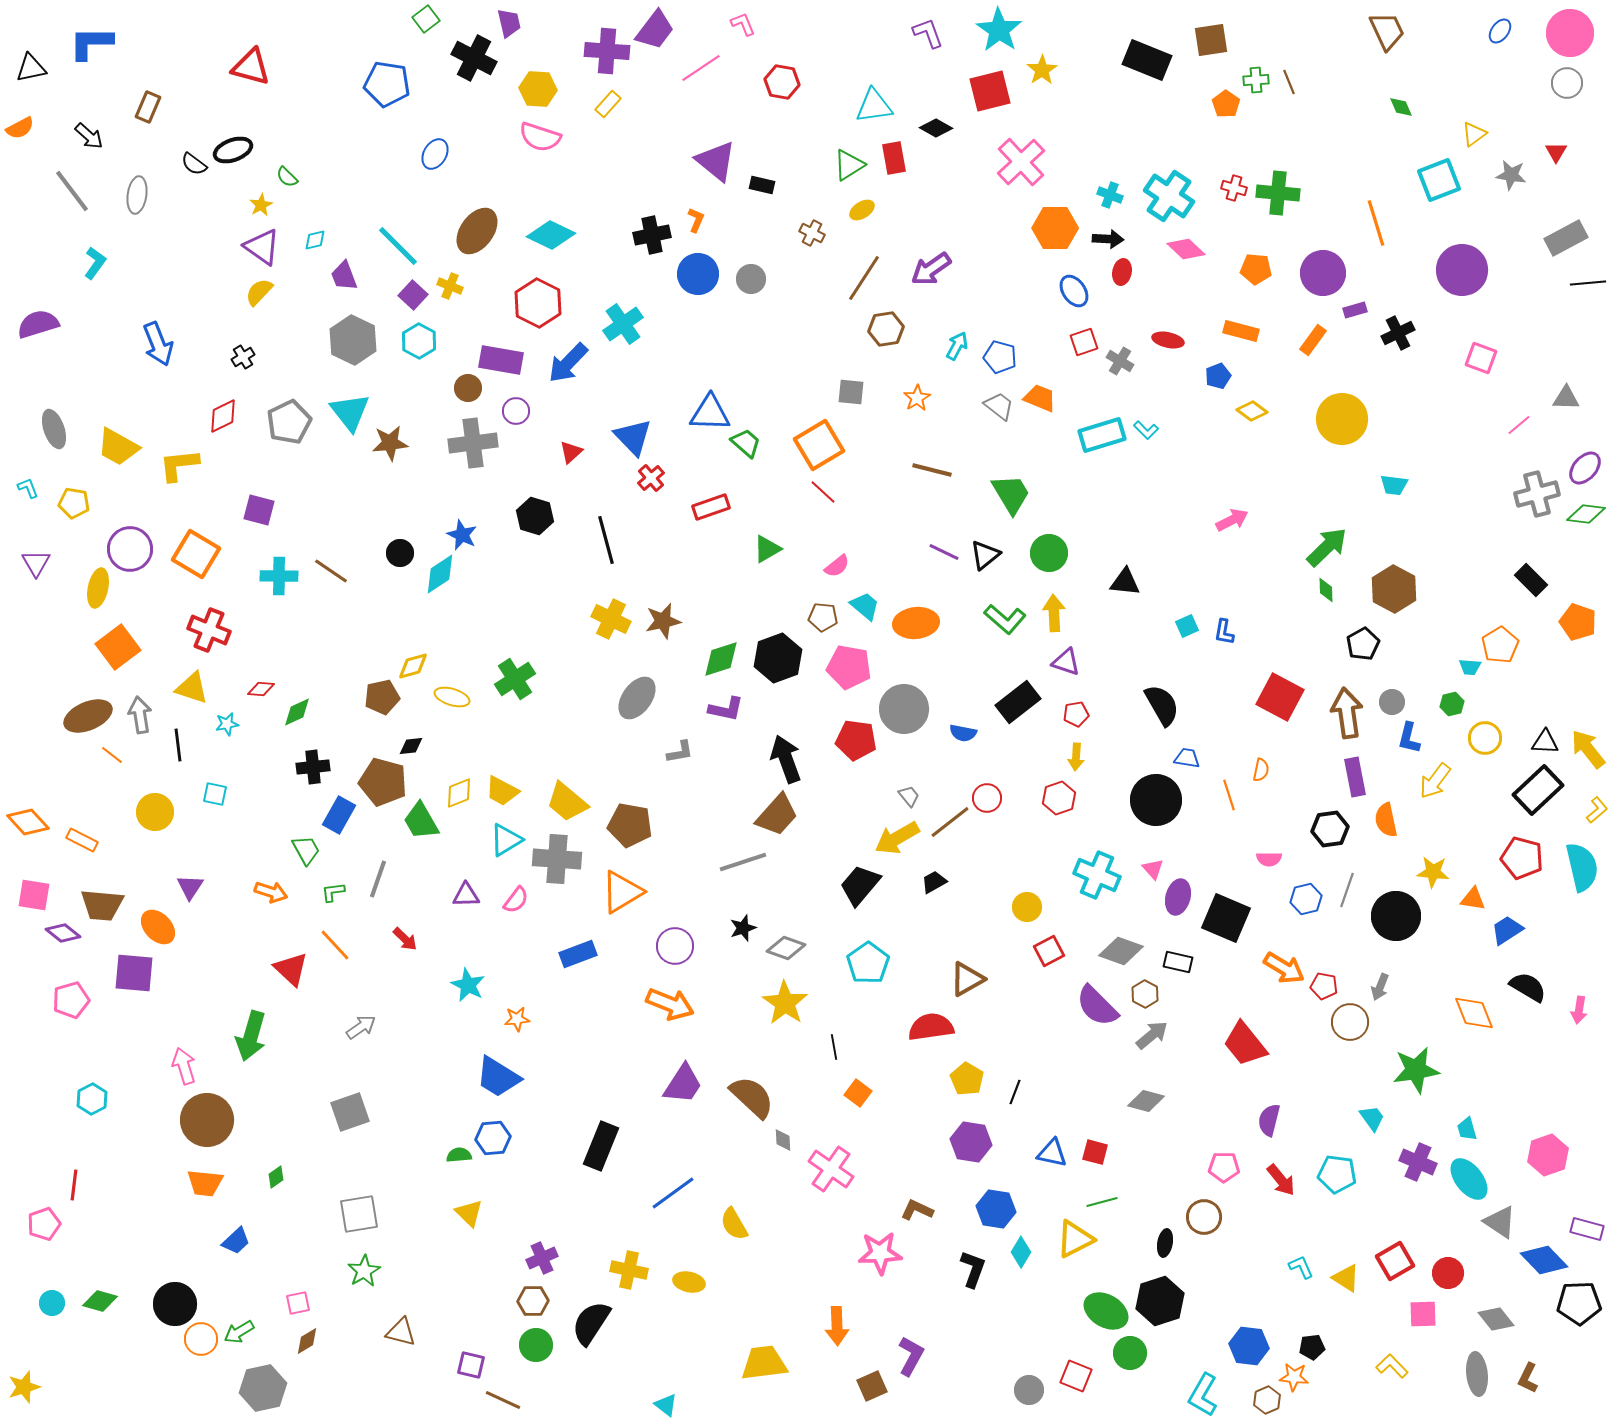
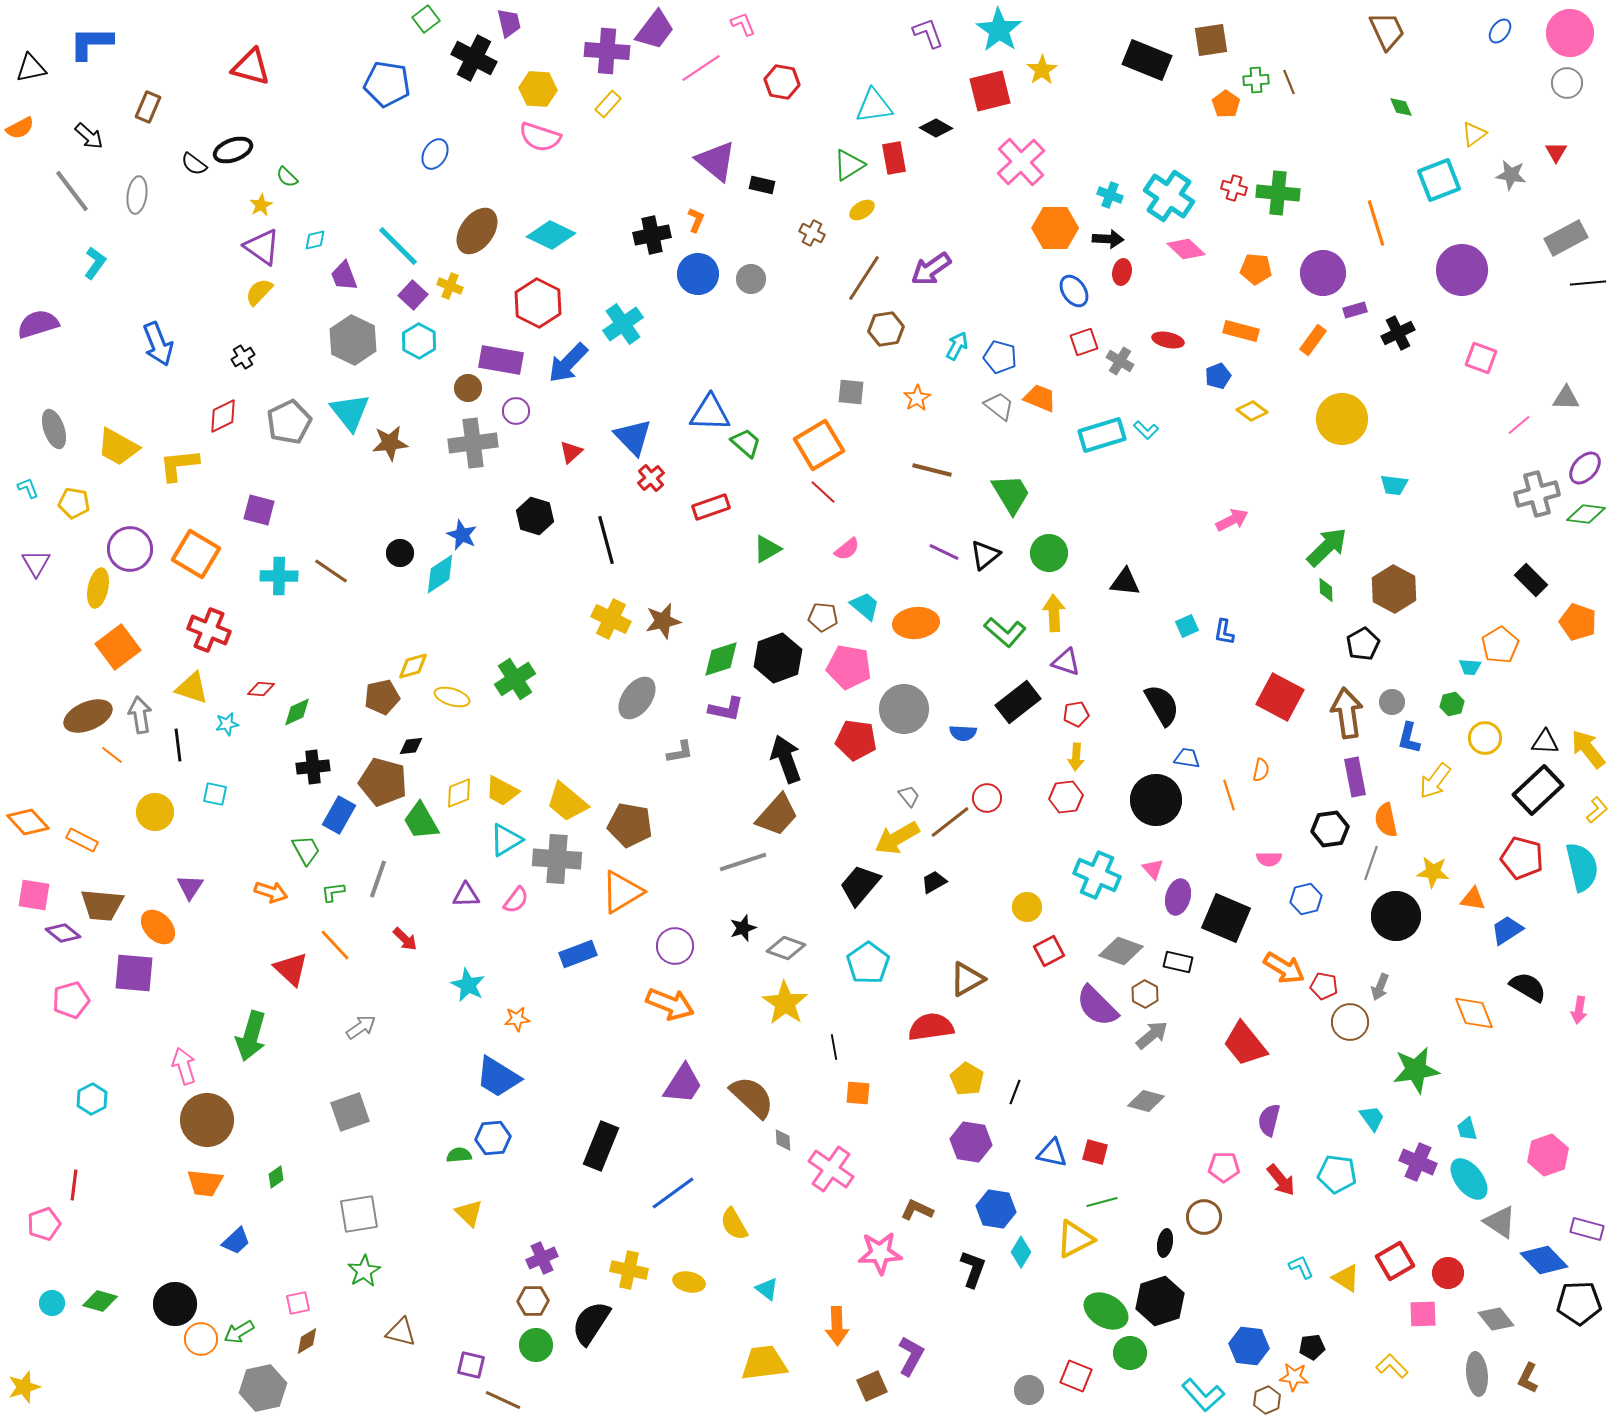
pink semicircle at (837, 566): moved 10 px right, 17 px up
green L-shape at (1005, 619): moved 13 px down
blue semicircle at (963, 733): rotated 8 degrees counterclockwise
red hexagon at (1059, 798): moved 7 px right, 1 px up; rotated 12 degrees clockwise
gray line at (1347, 890): moved 24 px right, 27 px up
orange square at (858, 1093): rotated 32 degrees counterclockwise
cyan L-shape at (1203, 1395): rotated 72 degrees counterclockwise
cyan triangle at (666, 1405): moved 101 px right, 116 px up
